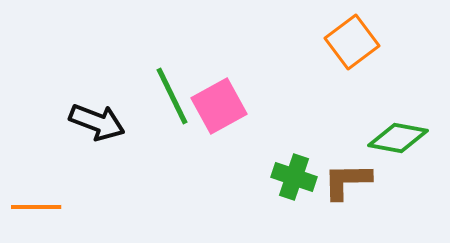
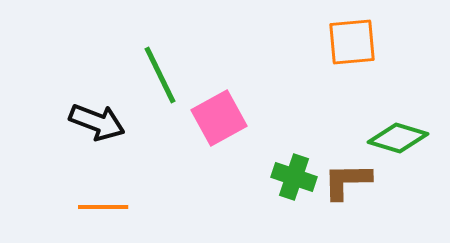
orange square: rotated 32 degrees clockwise
green line: moved 12 px left, 21 px up
pink square: moved 12 px down
green diamond: rotated 6 degrees clockwise
orange line: moved 67 px right
